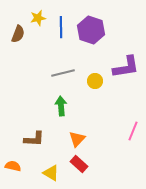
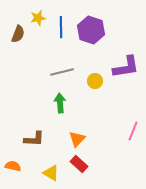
gray line: moved 1 px left, 1 px up
green arrow: moved 1 px left, 3 px up
